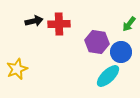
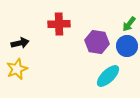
black arrow: moved 14 px left, 22 px down
blue circle: moved 6 px right, 6 px up
